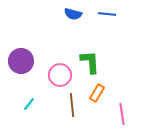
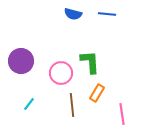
pink circle: moved 1 px right, 2 px up
